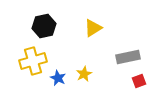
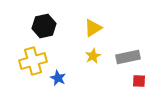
yellow star: moved 9 px right, 18 px up
red square: rotated 24 degrees clockwise
